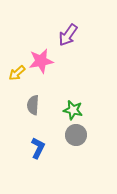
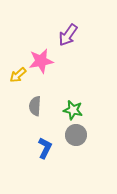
yellow arrow: moved 1 px right, 2 px down
gray semicircle: moved 2 px right, 1 px down
blue L-shape: moved 7 px right
